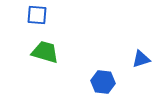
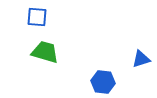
blue square: moved 2 px down
